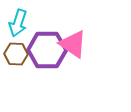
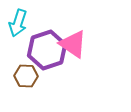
purple hexagon: rotated 18 degrees counterclockwise
brown hexagon: moved 10 px right, 22 px down
